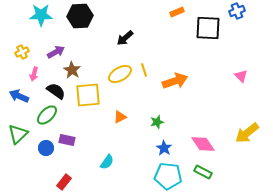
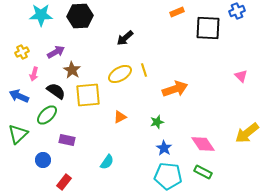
orange arrow: moved 8 px down
blue circle: moved 3 px left, 12 px down
